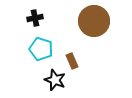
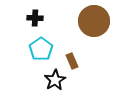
black cross: rotated 14 degrees clockwise
cyan pentagon: rotated 20 degrees clockwise
black star: rotated 20 degrees clockwise
